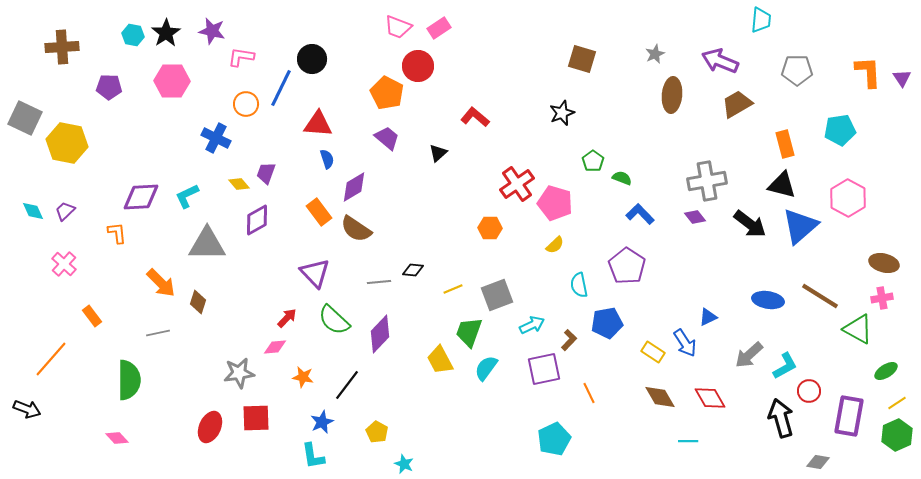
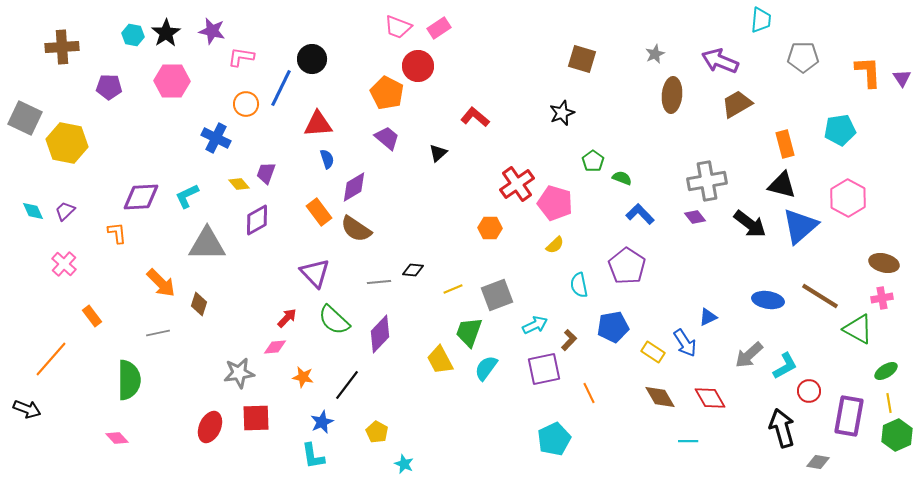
gray pentagon at (797, 70): moved 6 px right, 13 px up
red triangle at (318, 124): rotated 8 degrees counterclockwise
brown diamond at (198, 302): moved 1 px right, 2 px down
blue pentagon at (607, 323): moved 6 px right, 4 px down
cyan arrow at (532, 325): moved 3 px right
yellow line at (897, 403): moved 8 px left; rotated 66 degrees counterclockwise
black arrow at (781, 418): moved 1 px right, 10 px down
